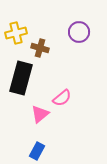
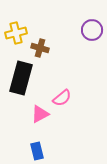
purple circle: moved 13 px right, 2 px up
pink triangle: rotated 12 degrees clockwise
blue rectangle: rotated 42 degrees counterclockwise
